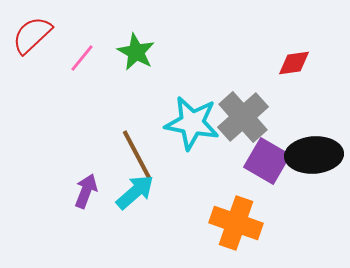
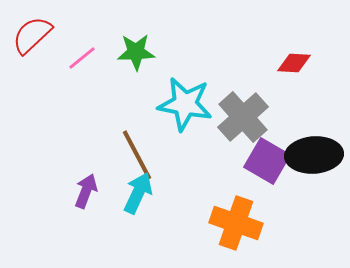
green star: rotated 30 degrees counterclockwise
pink line: rotated 12 degrees clockwise
red diamond: rotated 12 degrees clockwise
cyan star: moved 7 px left, 19 px up
cyan arrow: moved 3 px right, 1 px down; rotated 24 degrees counterclockwise
